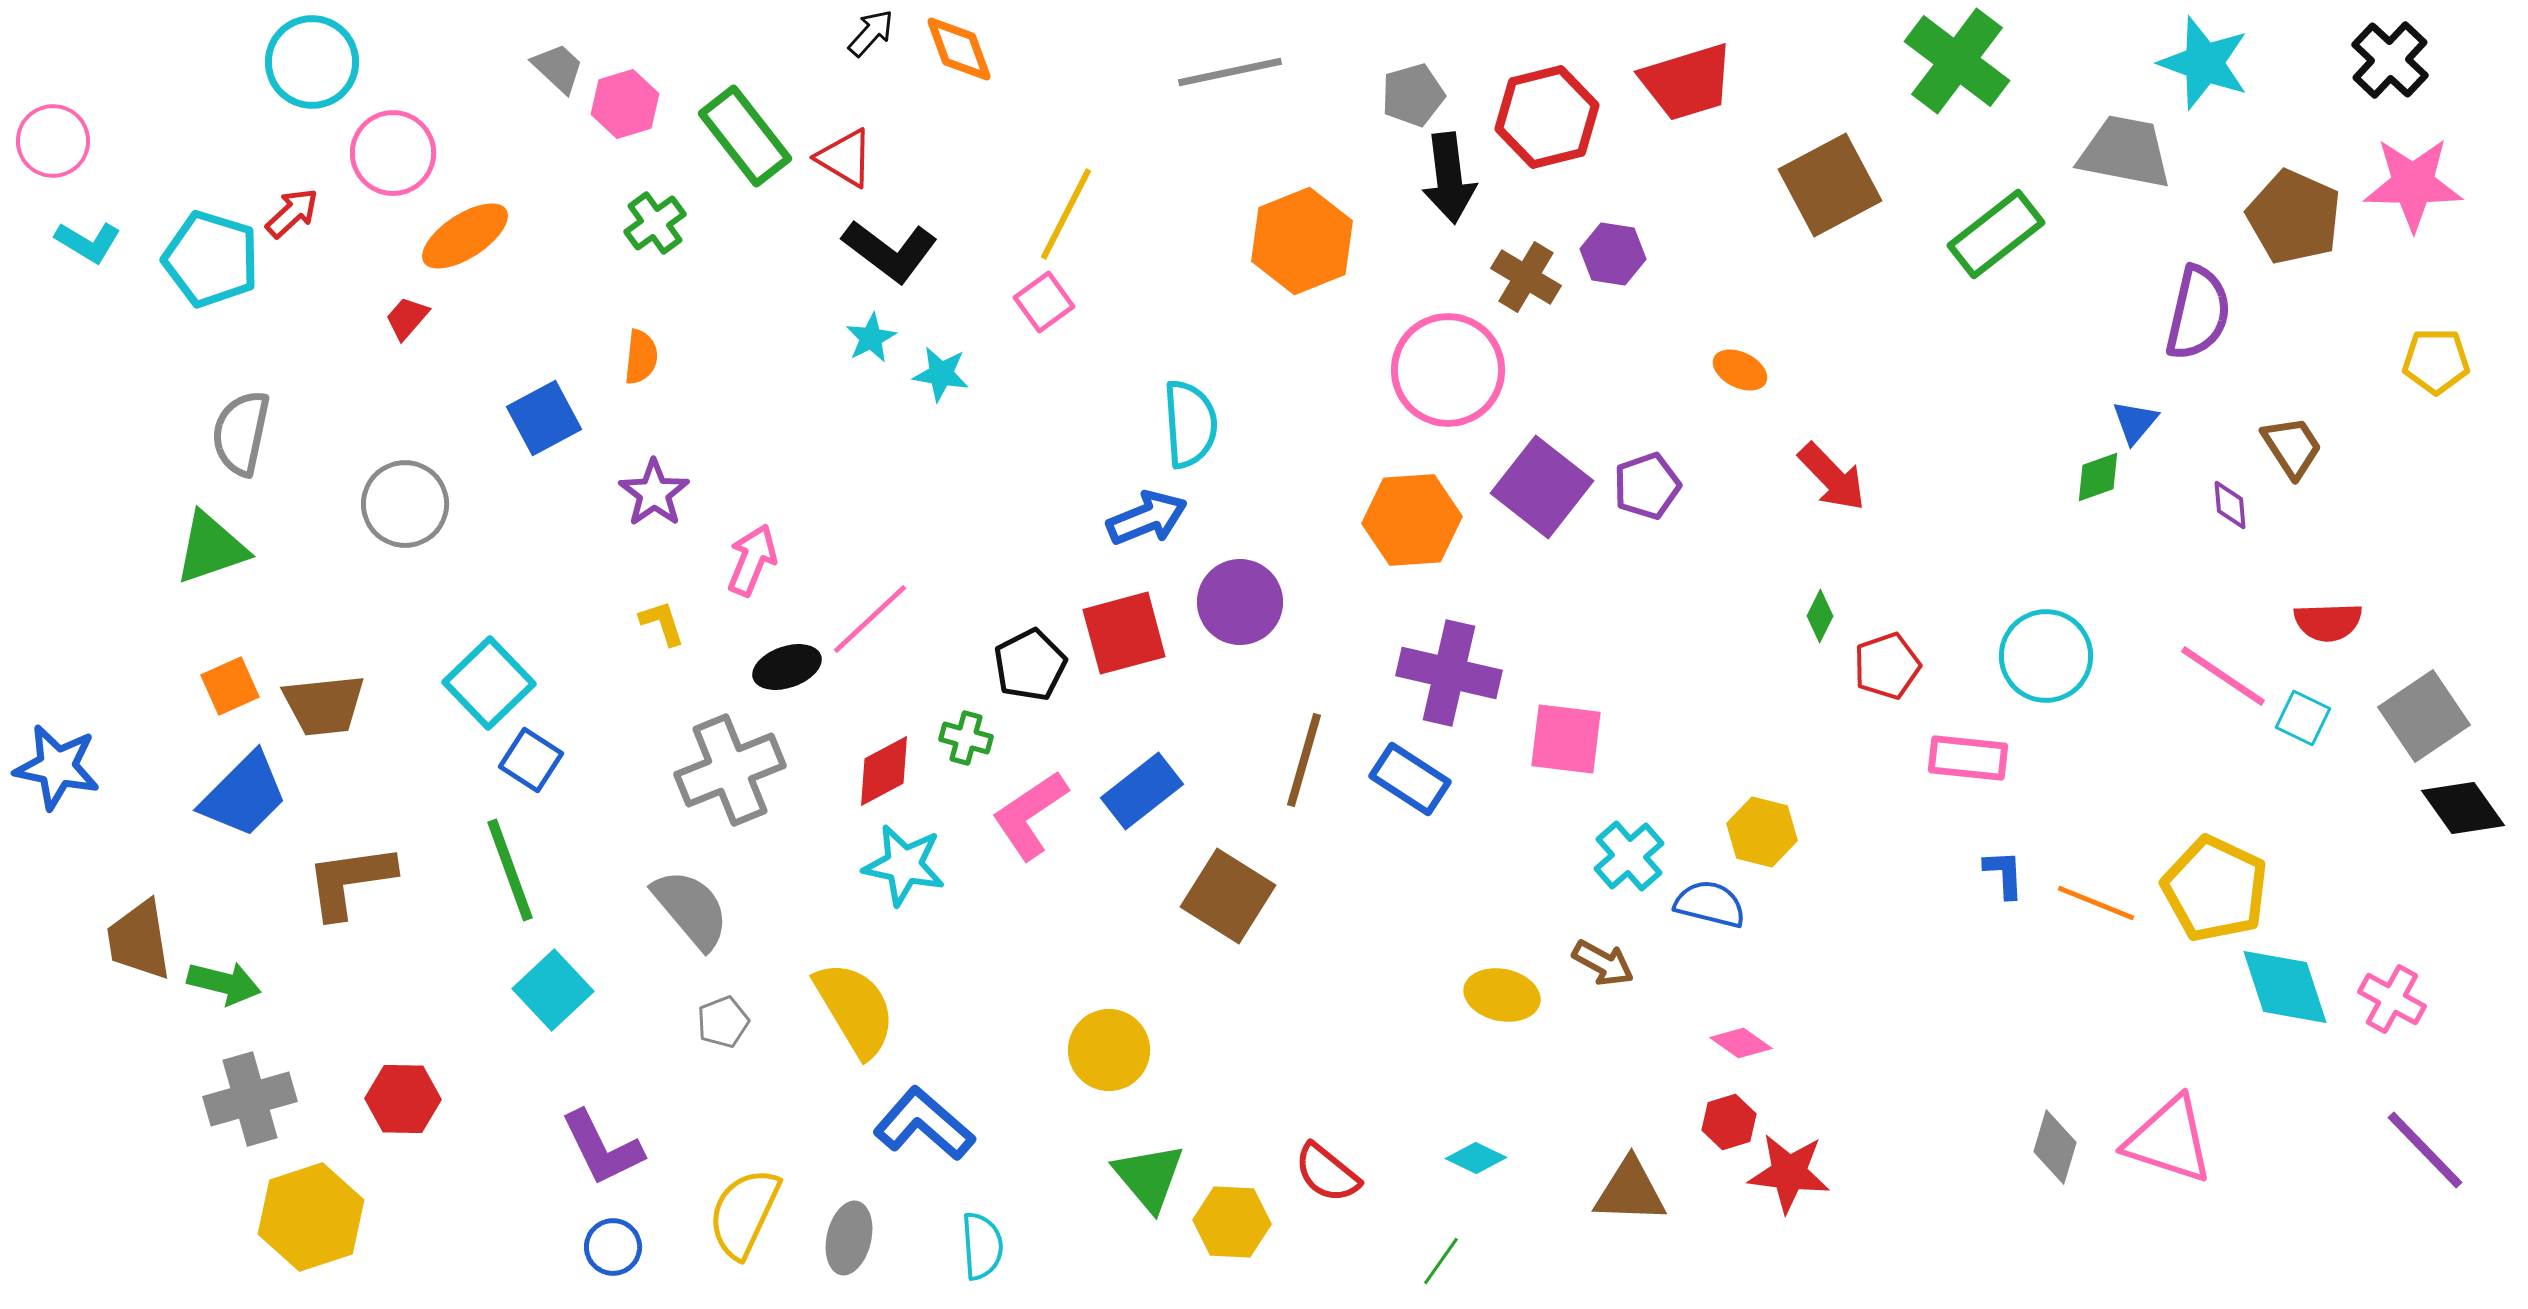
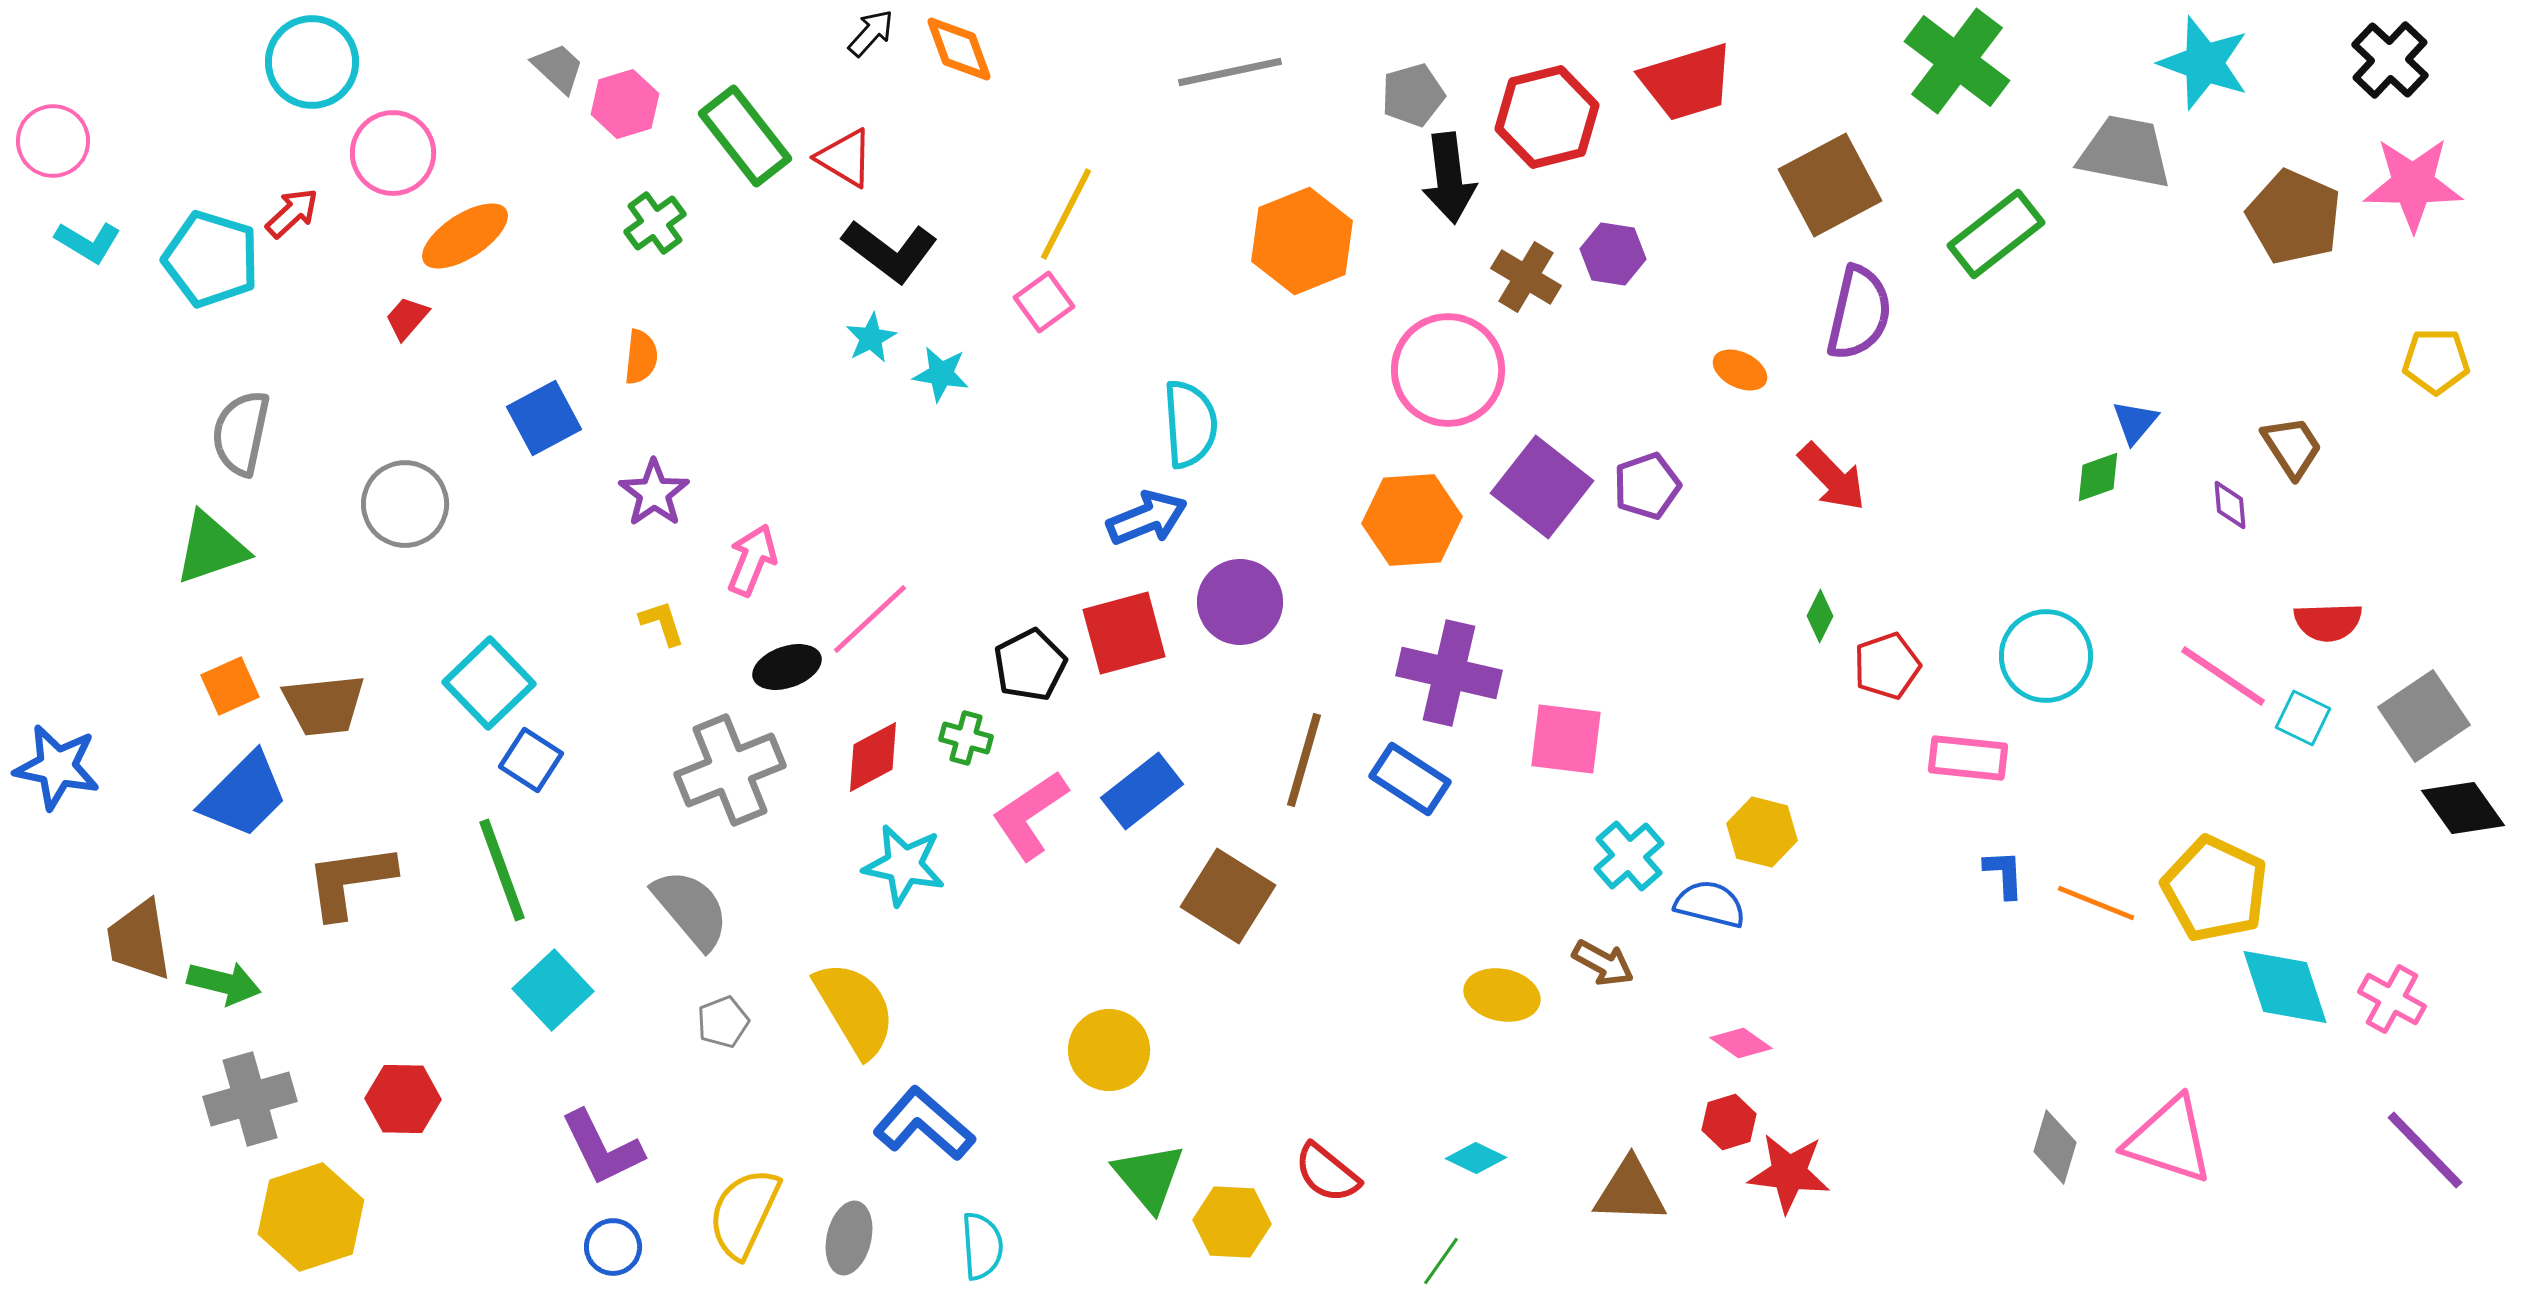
purple semicircle at (2198, 313): moved 339 px left
red diamond at (884, 771): moved 11 px left, 14 px up
green line at (510, 870): moved 8 px left
